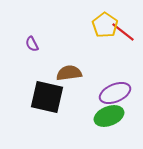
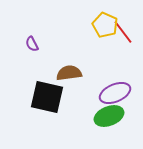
yellow pentagon: rotated 10 degrees counterclockwise
red line: rotated 15 degrees clockwise
